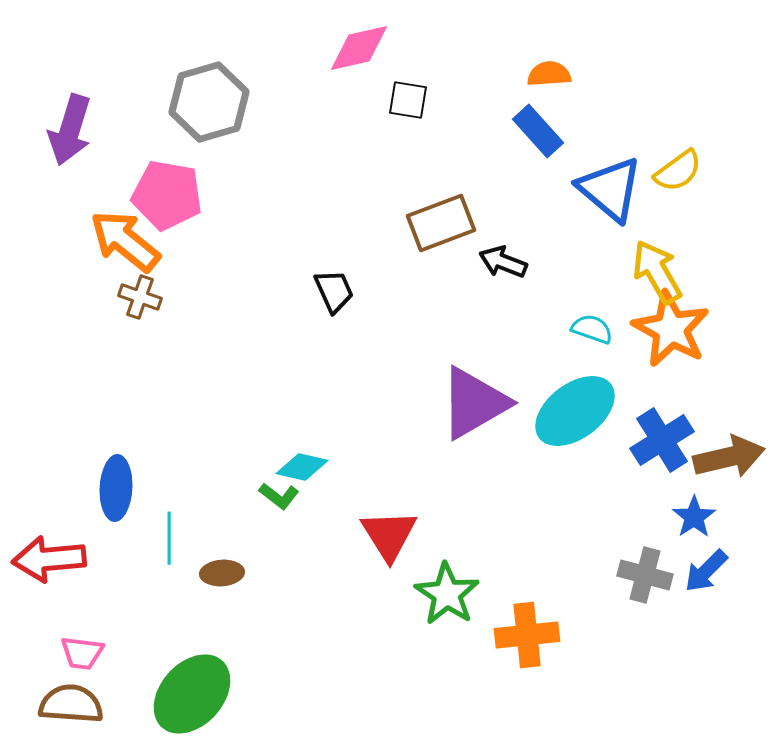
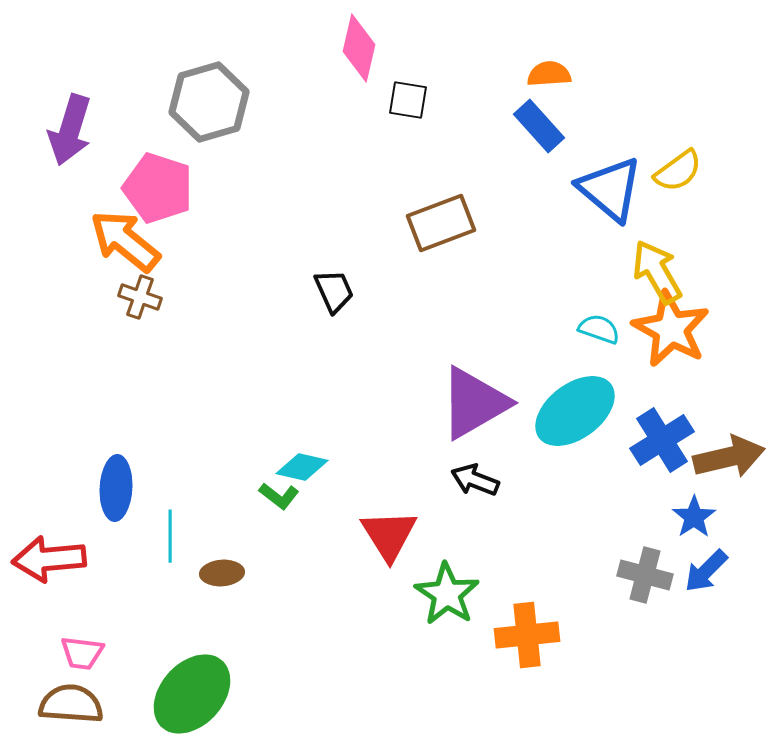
pink diamond: rotated 64 degrees counterclockwise
blue rectangle: moved 1 px right, 5 px up
pink pentagon: moved 9 px left, 7 px up; rotated 8 degrees clockwise
black arrow: moved 28 px left, 218 px down
cyan semicircle: moved 7 px right
cyan line: moved 1 px right, 2 px up
